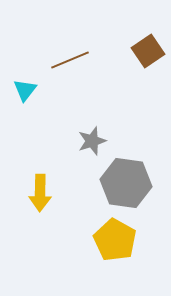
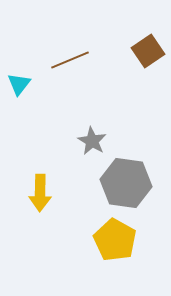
cyan triangle: moved 6 px left, 6 px up
gray star: rotated 24 degrees counterclockwise
